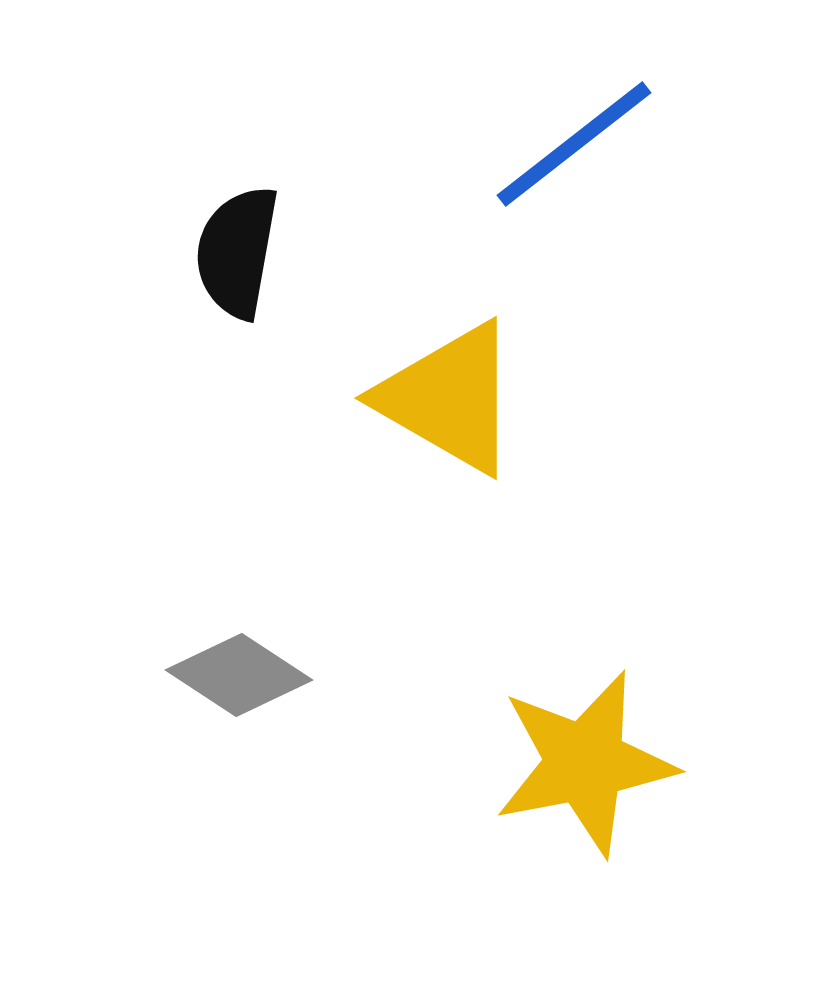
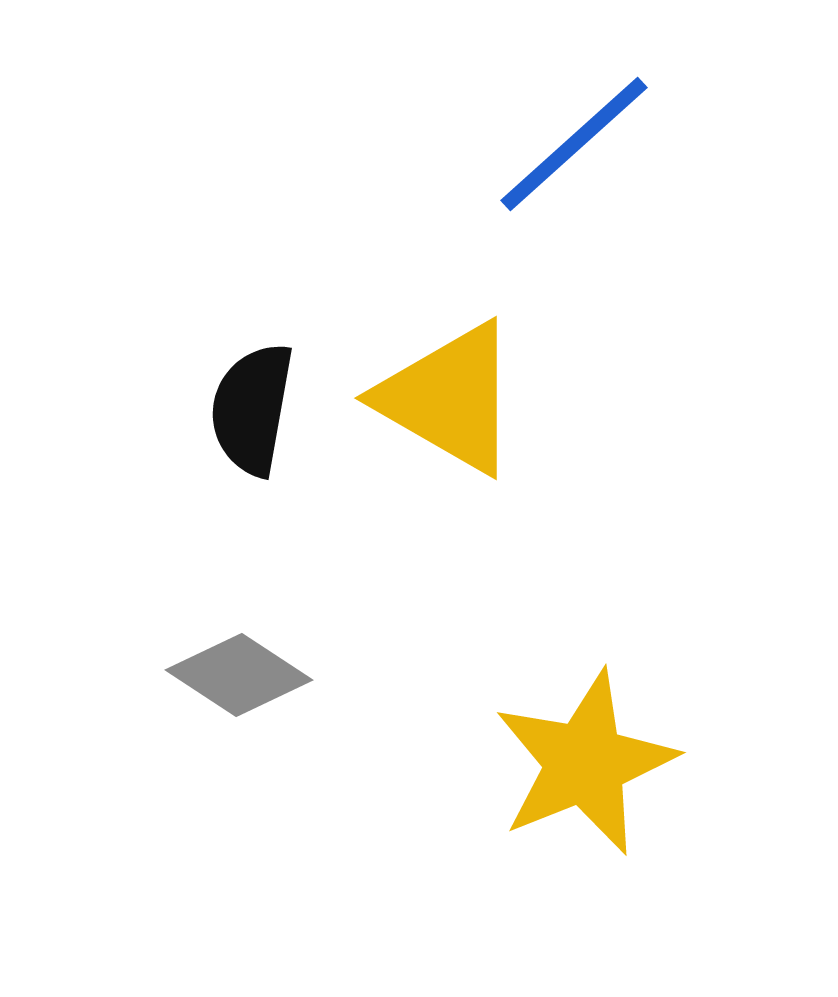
blue line: rotated 4 degrees counterclockwise
black semicircle: moved 15 px right, 157 px down
yellow star: rotated 11 degrees counterclockwise
